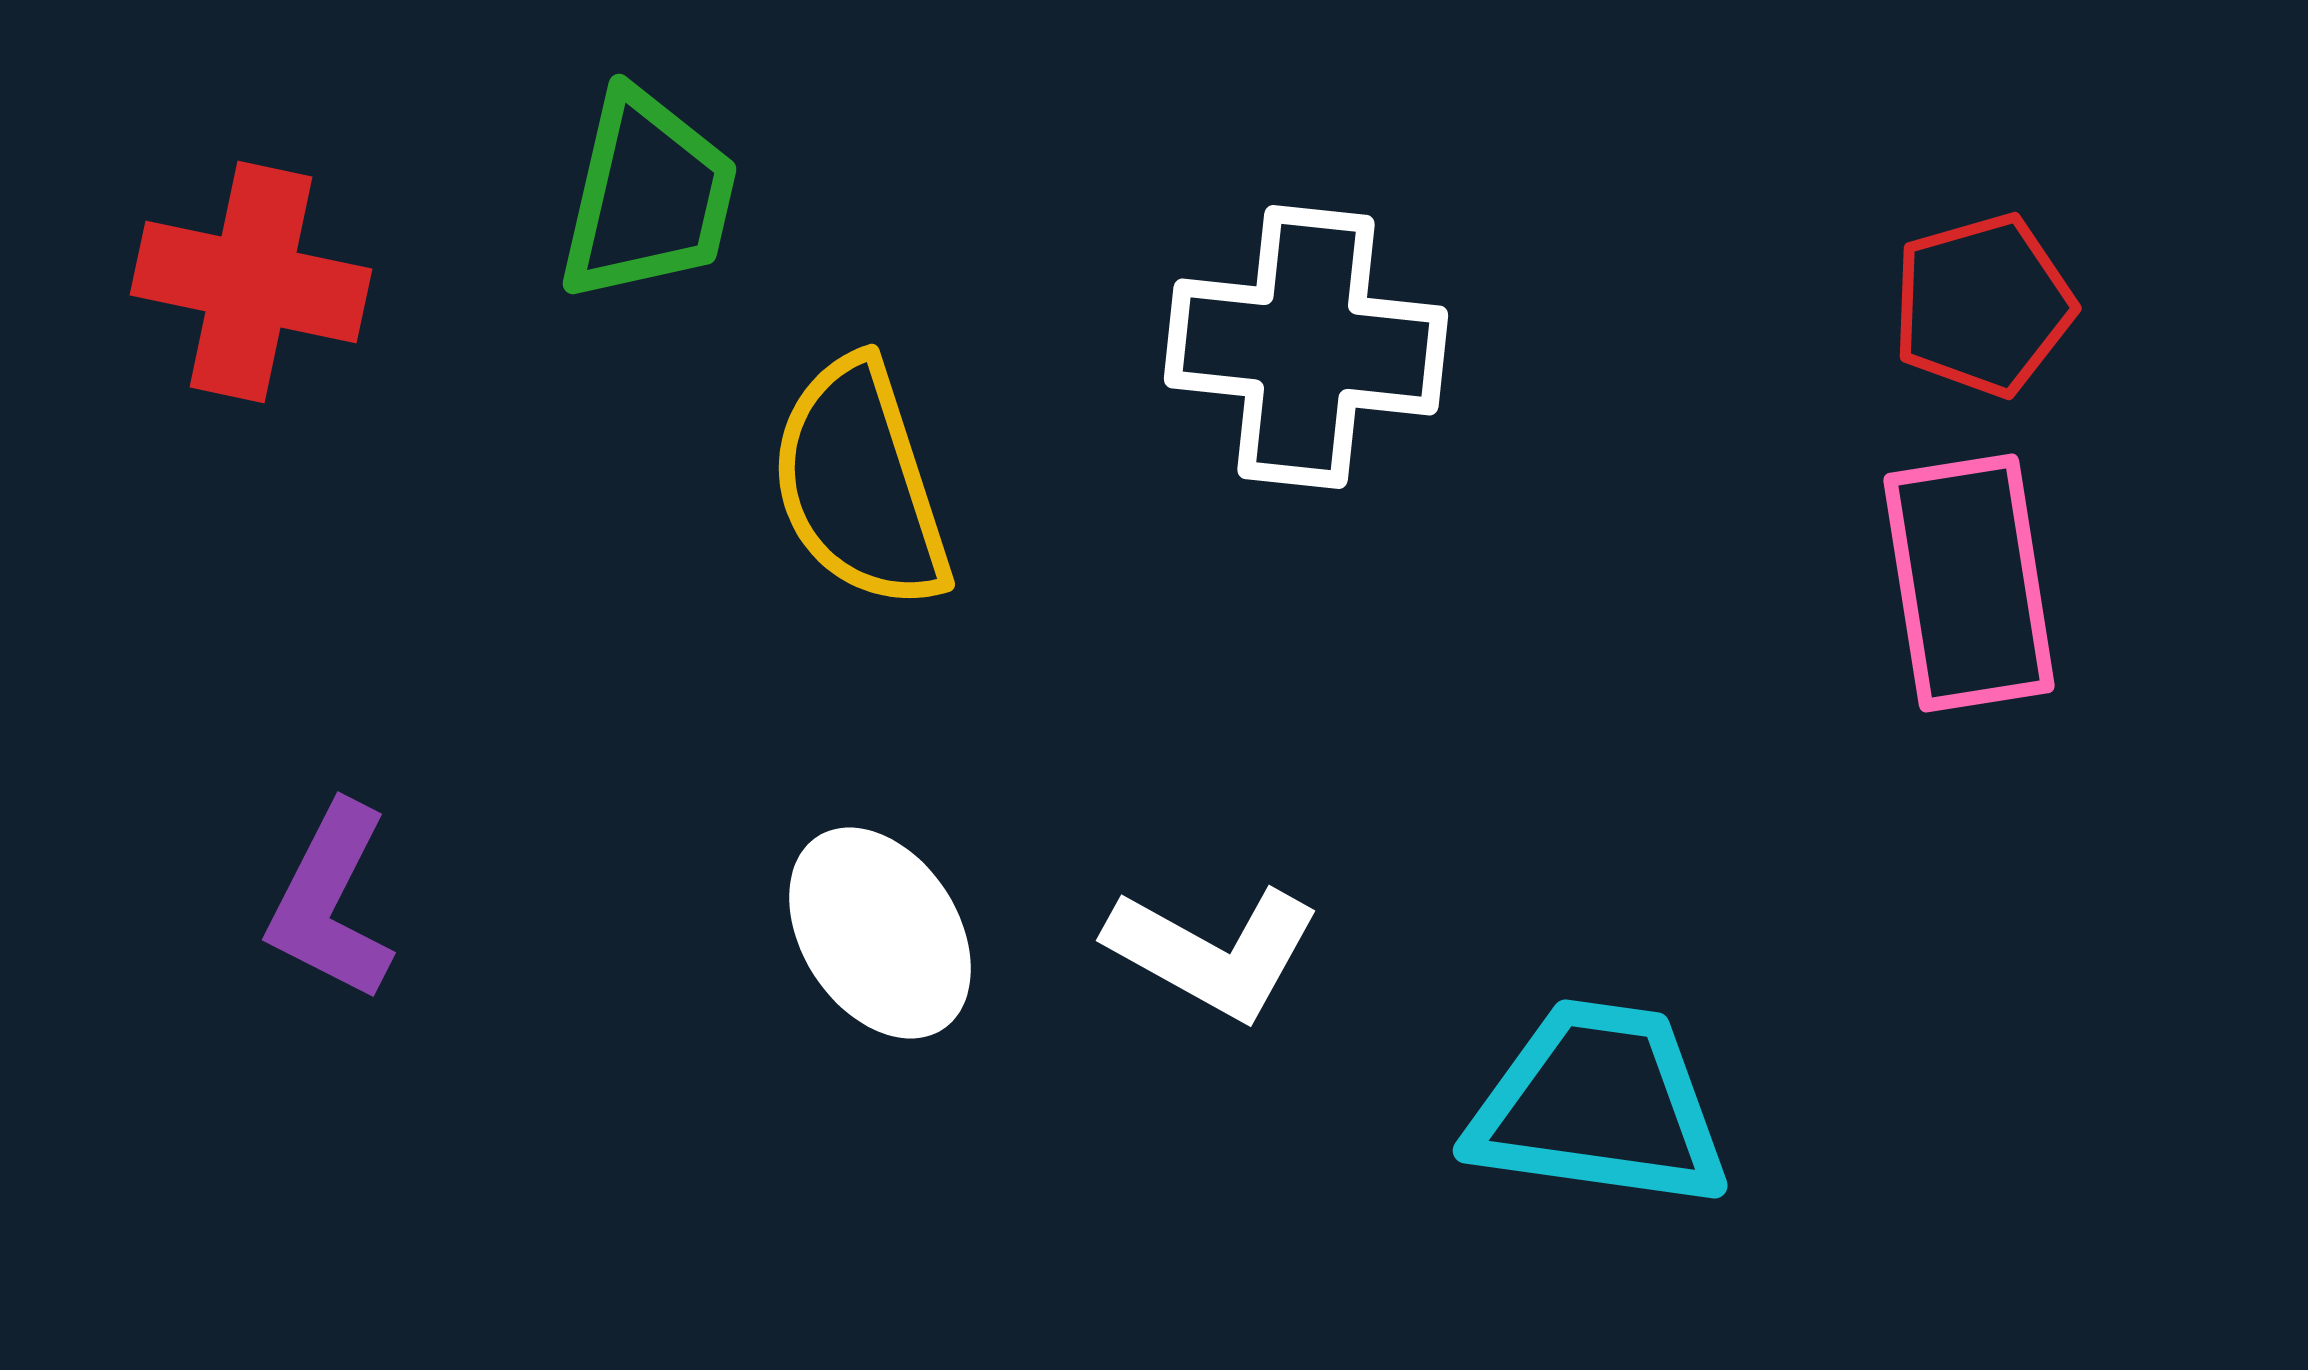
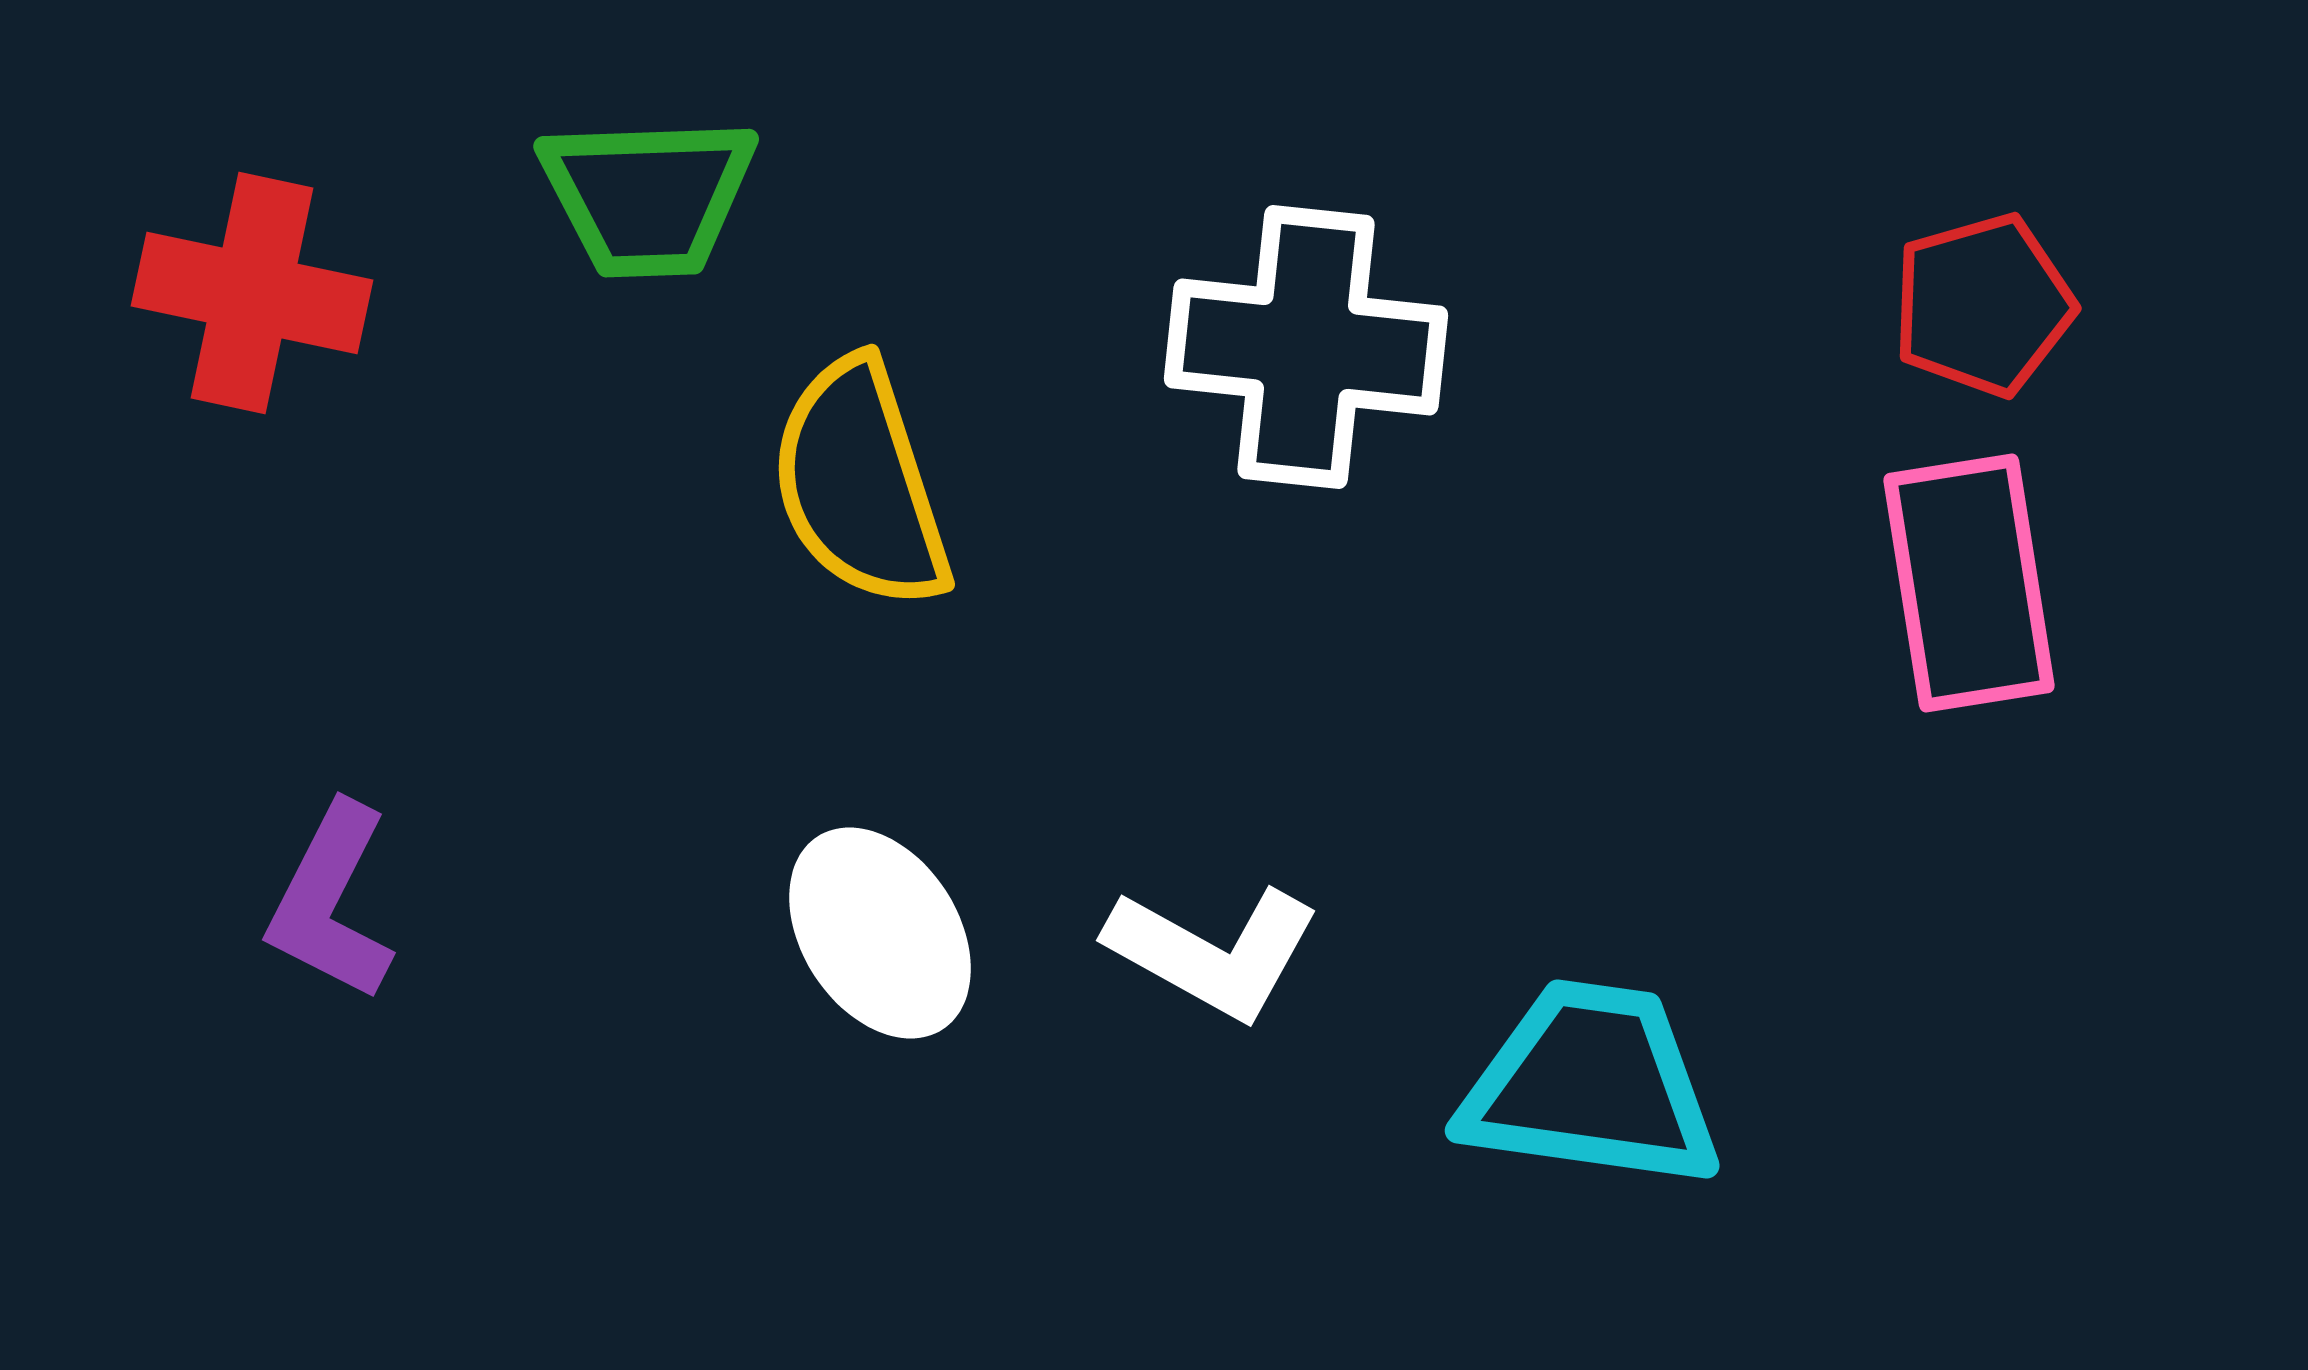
green trapezoid: rotated 75 degrees clockwise
red cross: moved 1 px right, 11 px down
cyan trapezoid: moved 8 px left, 20 px up
